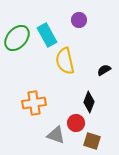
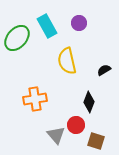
purple circle: moved 3 px down
cyan rectangle: moved 9 px up
yellow semicircle: moved 2 px right
orange cross: moved 1 px right, 4 px up
red circle: moved 2 px down
gray triangle: rotated 30 degrees clockwise
brown square: moved 4 px right
